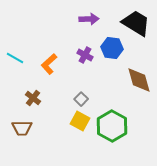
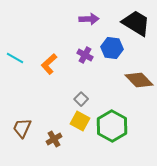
brown diamond: rotated 28 degrees counterclockwise
brown cross: moved 21 px right, 41 px down; rotated 21 degrees clockwise
brown trapezoid: rotated 115 degrees clockwise
